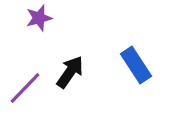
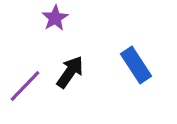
purple star: moved 16 px right; rotated 16 degrees counterclockwise
purple line: moved 2 px up
